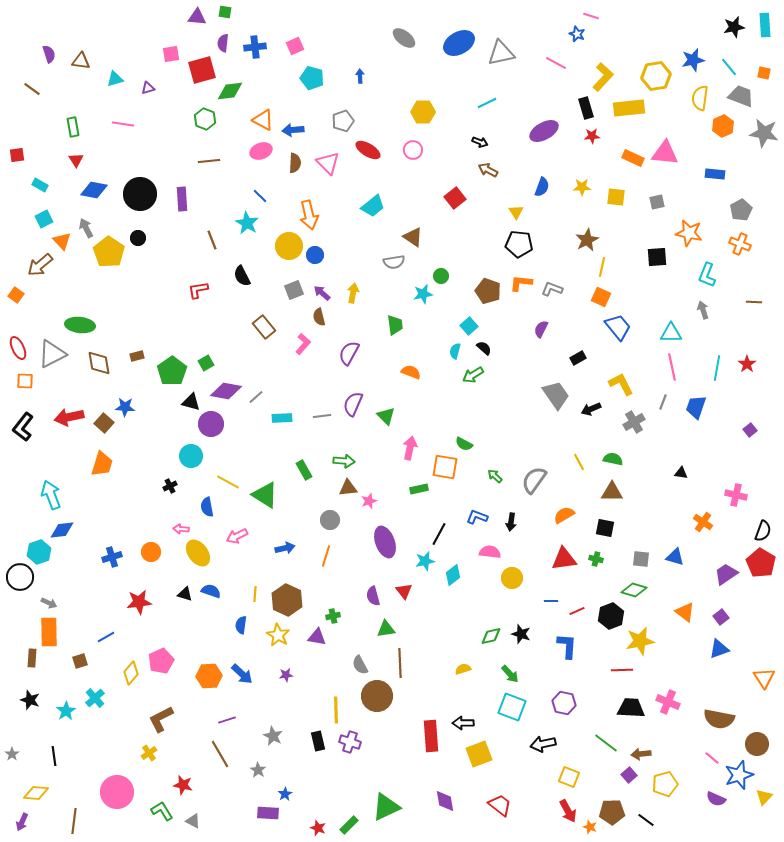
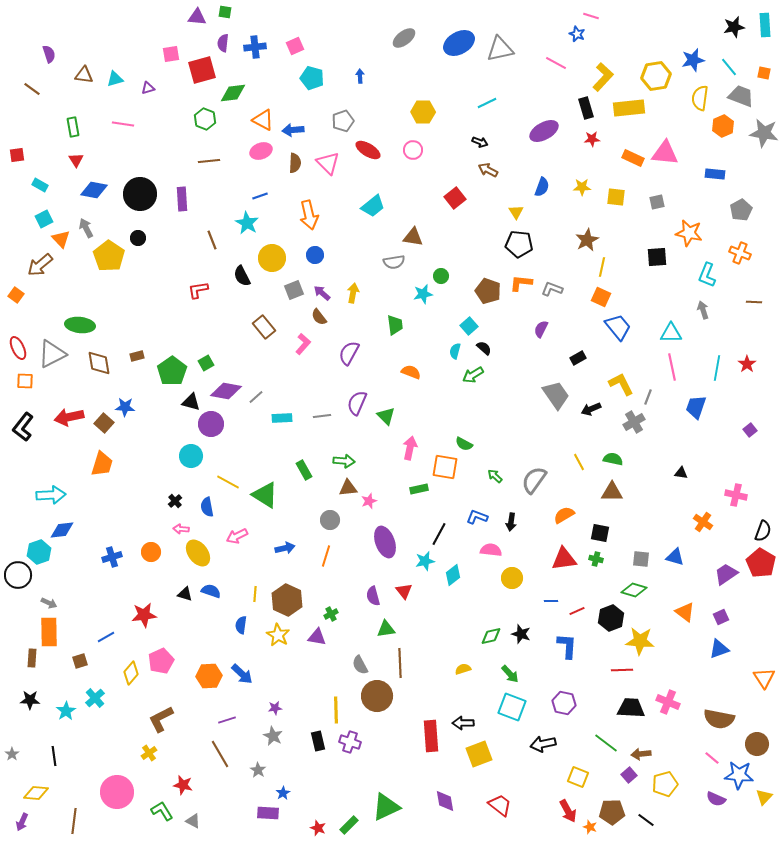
gray ellipse at (404, 38): rotated 75 degrees counterclockwise
gray triangle at (501, 53): moved 1 px left, 4 px up
brown triangle at (81, 61): moved 3 px right, 14 px down
green diamond at (230, 91): moved 3 px right, 2 px down
red star at (592, 136): moved 3 px down
blue line at (260, 196): rotated 63 degrees counterclockwise
brown triangle at (413, 237): rotated 25 degrees counterclockwise
orange triangle at (62, 241): moved 1 px left, 2 px up
orange cross at (740, 244): moved 9 px down
yellow circle at (289, 246): moved 17 px left, 12 px down
yellow pentagon at (109, 252): moved 4 px down
brown semicircle at (319, 317): rotated 24 degrees counterclockwise
gray line at (663, 402): moved 15 px left, 5 px up
purple semicircle at (353, 404): moved 4 px right, 1 px up
black cross at (170, 486): moved 5 px right, 15 px down; rotated 16 degrees counterclockwise
cyan arrow at (51, 495): rotated 108 degrees clockwise
black square at (605, 528): moved 5 px left, 5 px down
pink semicircle at (490, 552): moved 1 px right, 2 px up
black circle at (20, 577): moved 2 px left, 2 px up
red star at (139, 602): moved 5 px right, 13 px down
green cross at (333, 616): moved 2 px left, 2 px up; rotated 16 degrees counterclockwise
black hexagon at (611, 616): moved 2 px down
purple square at (721, 617): rotated 14 degrees clockwise
yellow star at (640, 641): rotated 16 degrees clockwise
purple star at (286, 675): moved 11 px left, 33 px down
black star at (30, 700): rotated 18 degrees counterclockwise
blue star at (739, 775): rotated 24 degrees clockwise
yellow square at (569, 777): moved 9 px right
blue star at (285, 794): moved 2 px left, 1 px up
